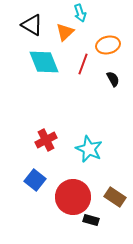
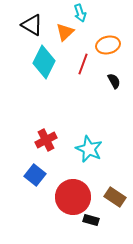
cyan diamond: rotated 48 degrees clockwise
black semicircle: moved 1 px right, 2 px down
blue square: moved 5 px up
